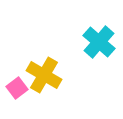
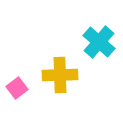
yellow cross: moved 16 px right; rotated 32 degrees counterclockwise
